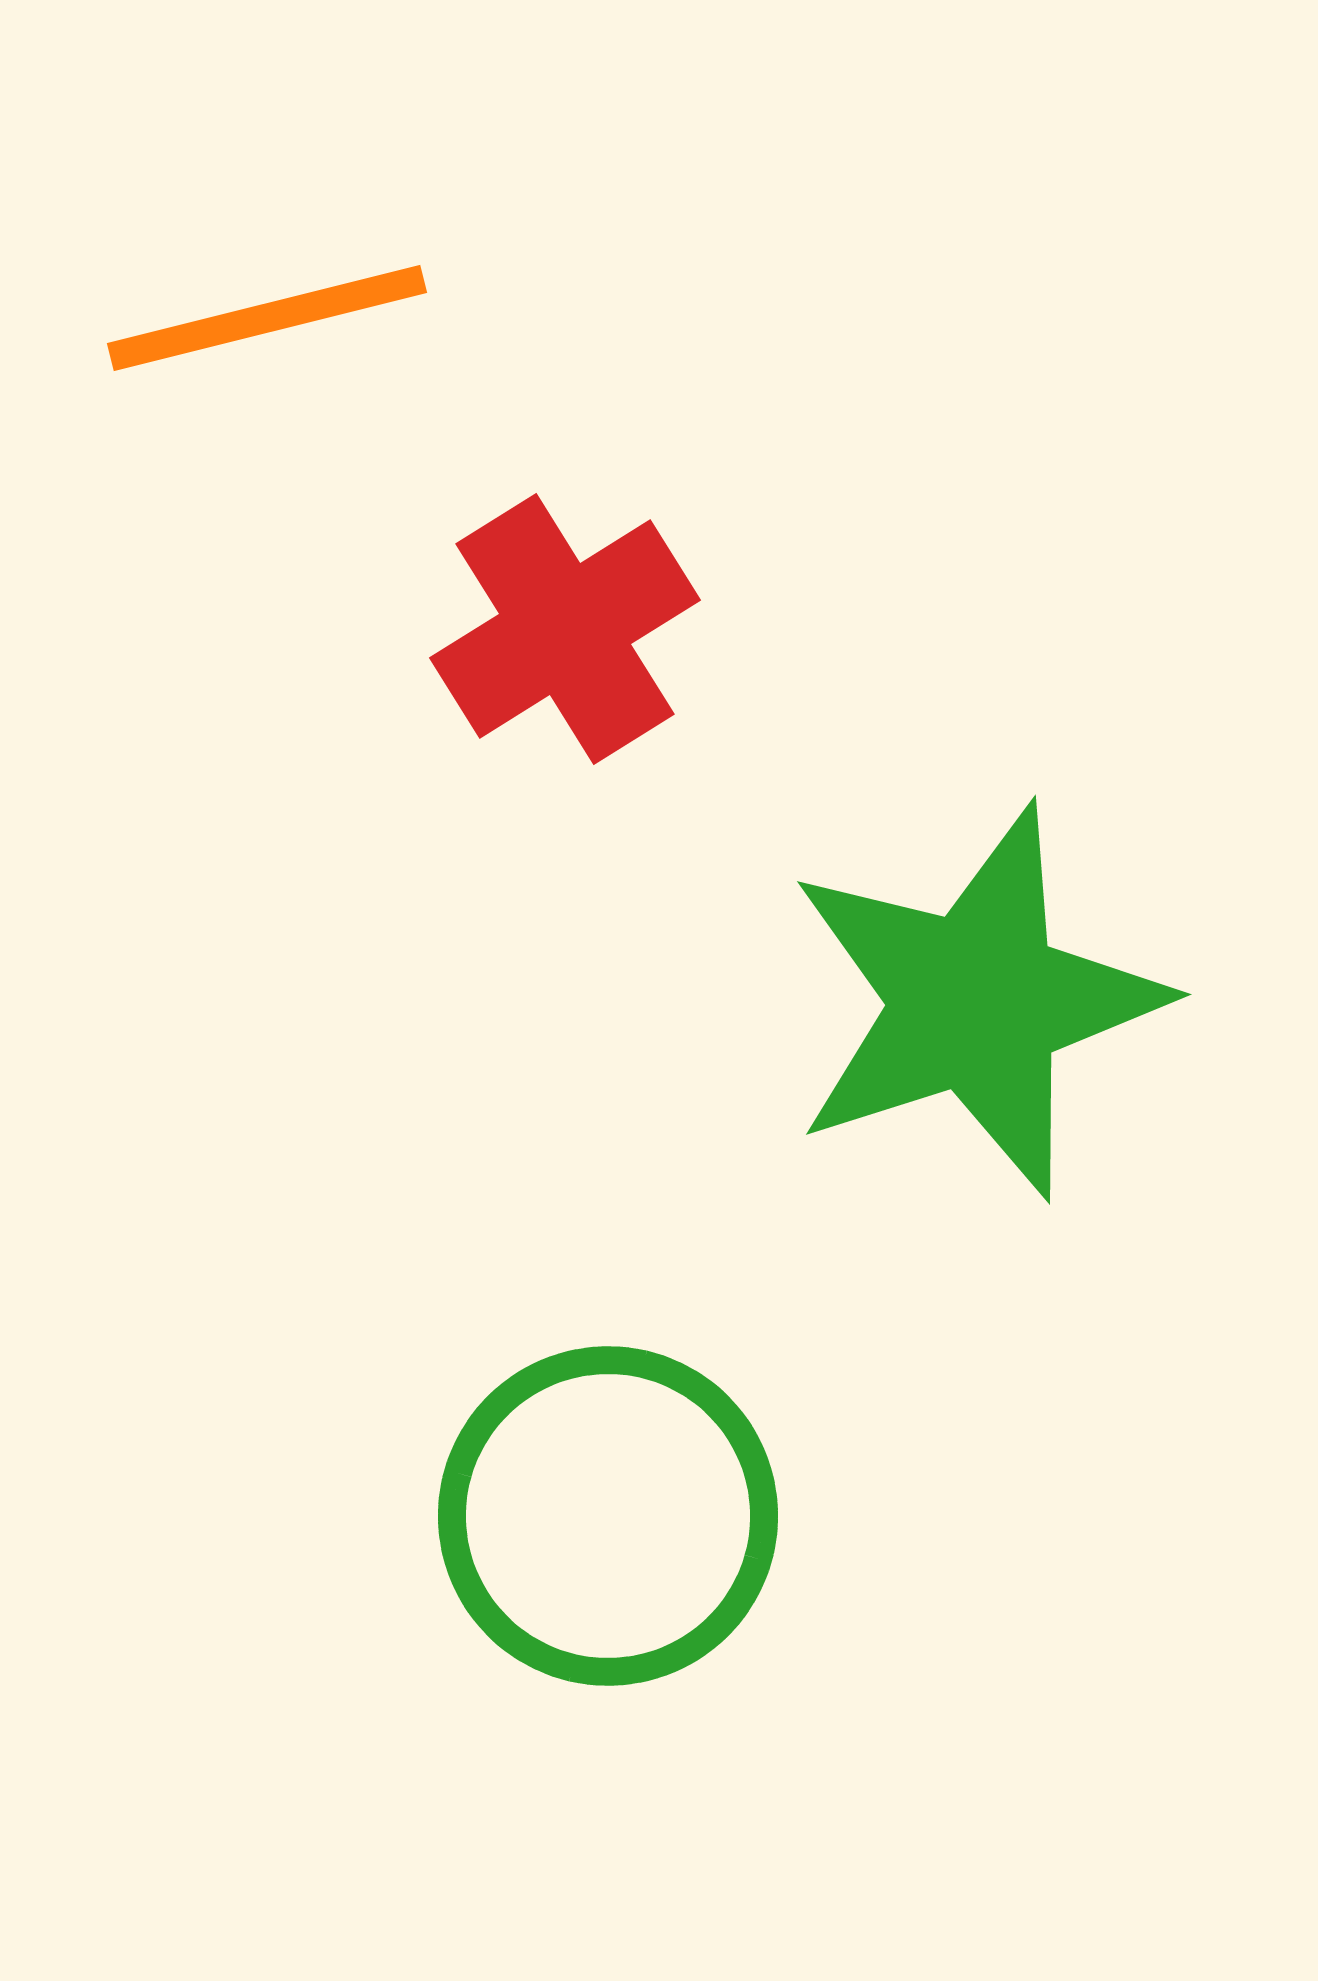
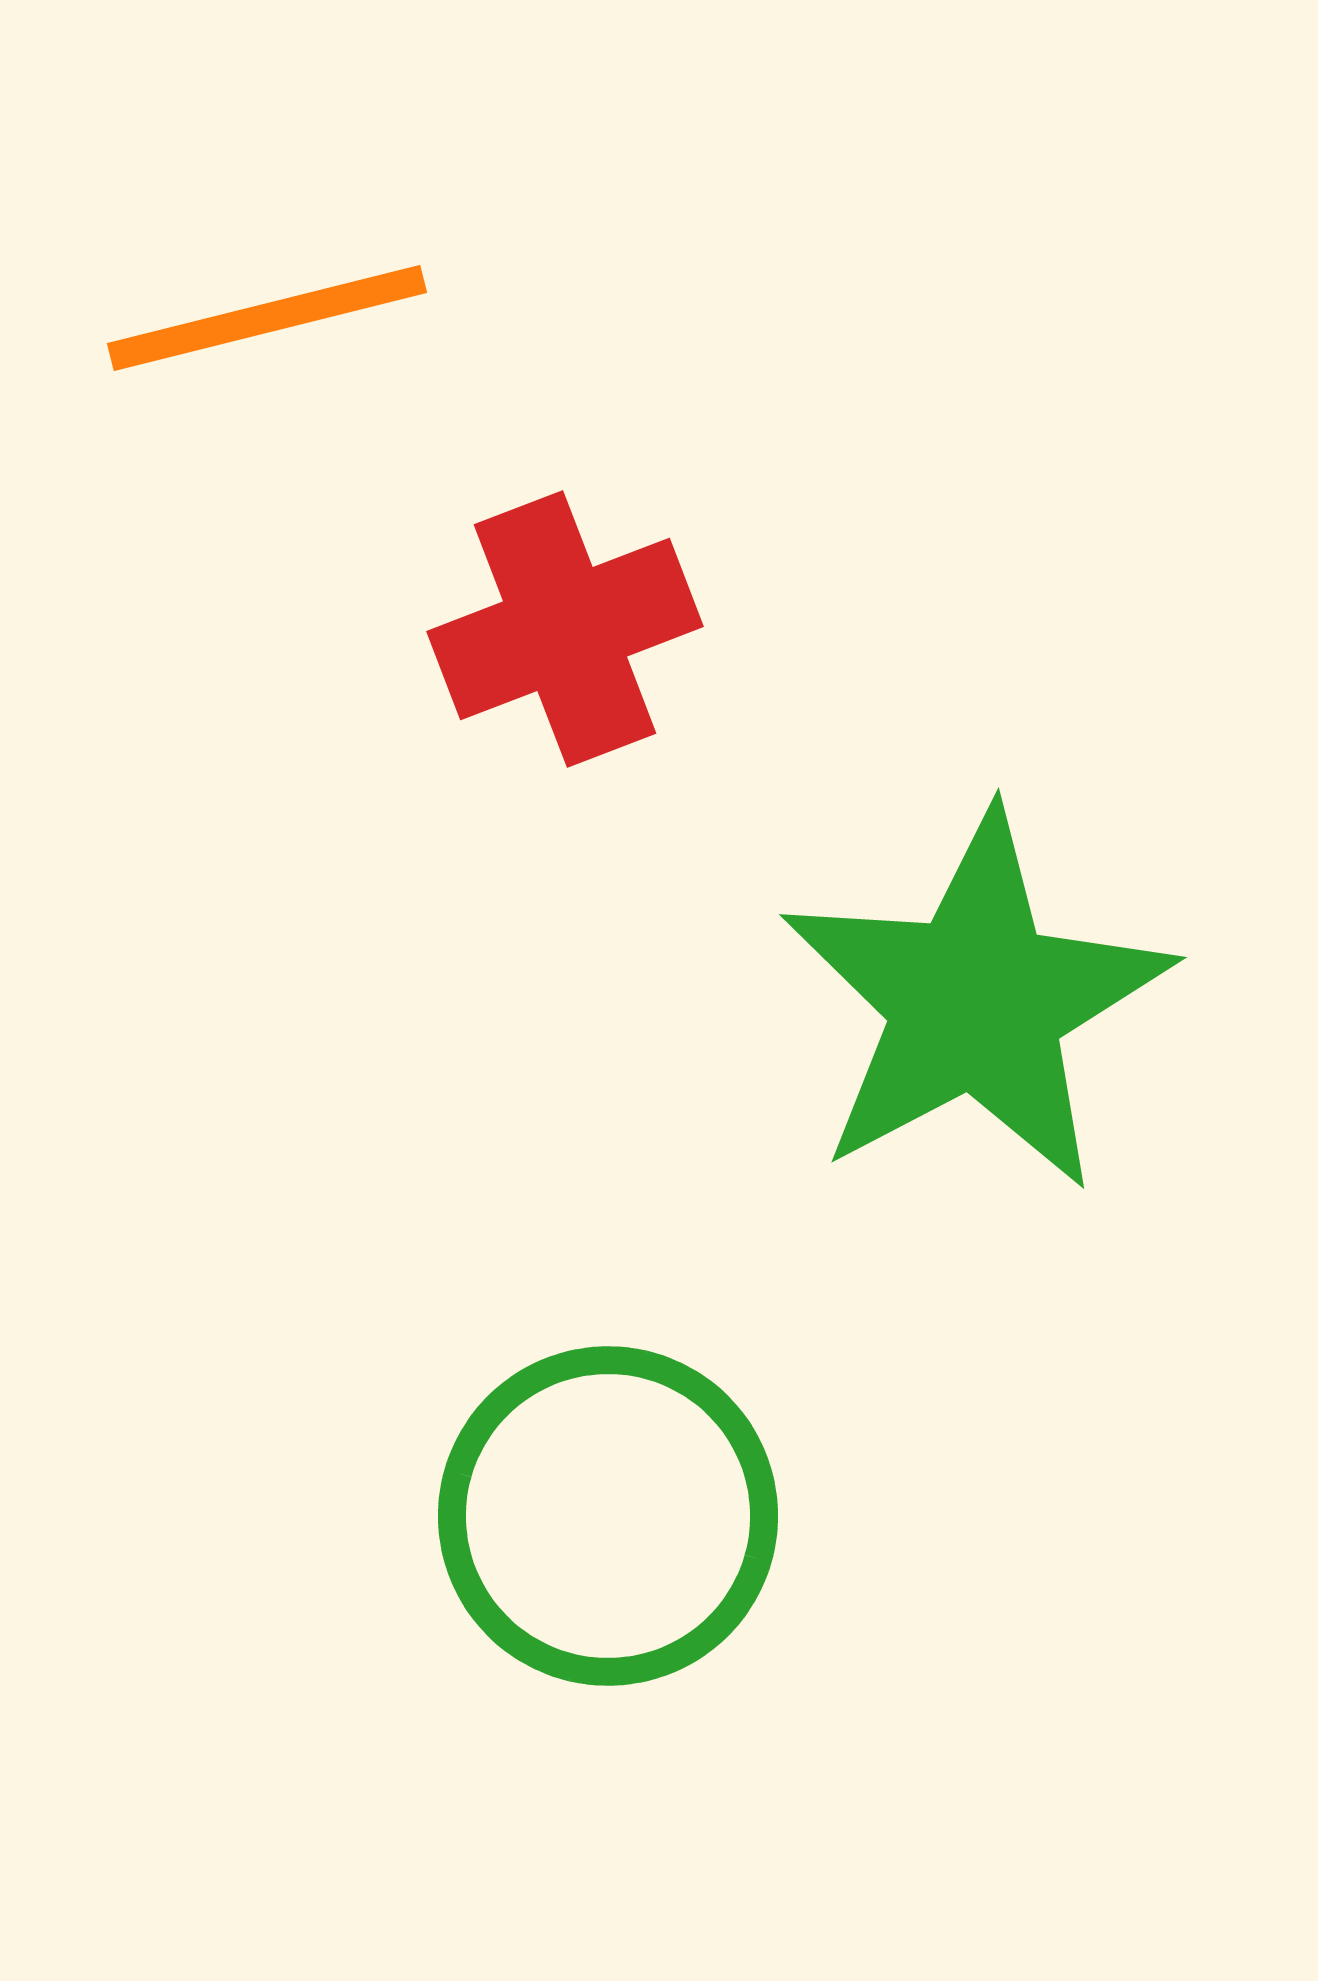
red cross: rotated 11 degrees clockwise
green star: rotated 10 degrees counterclockwise
